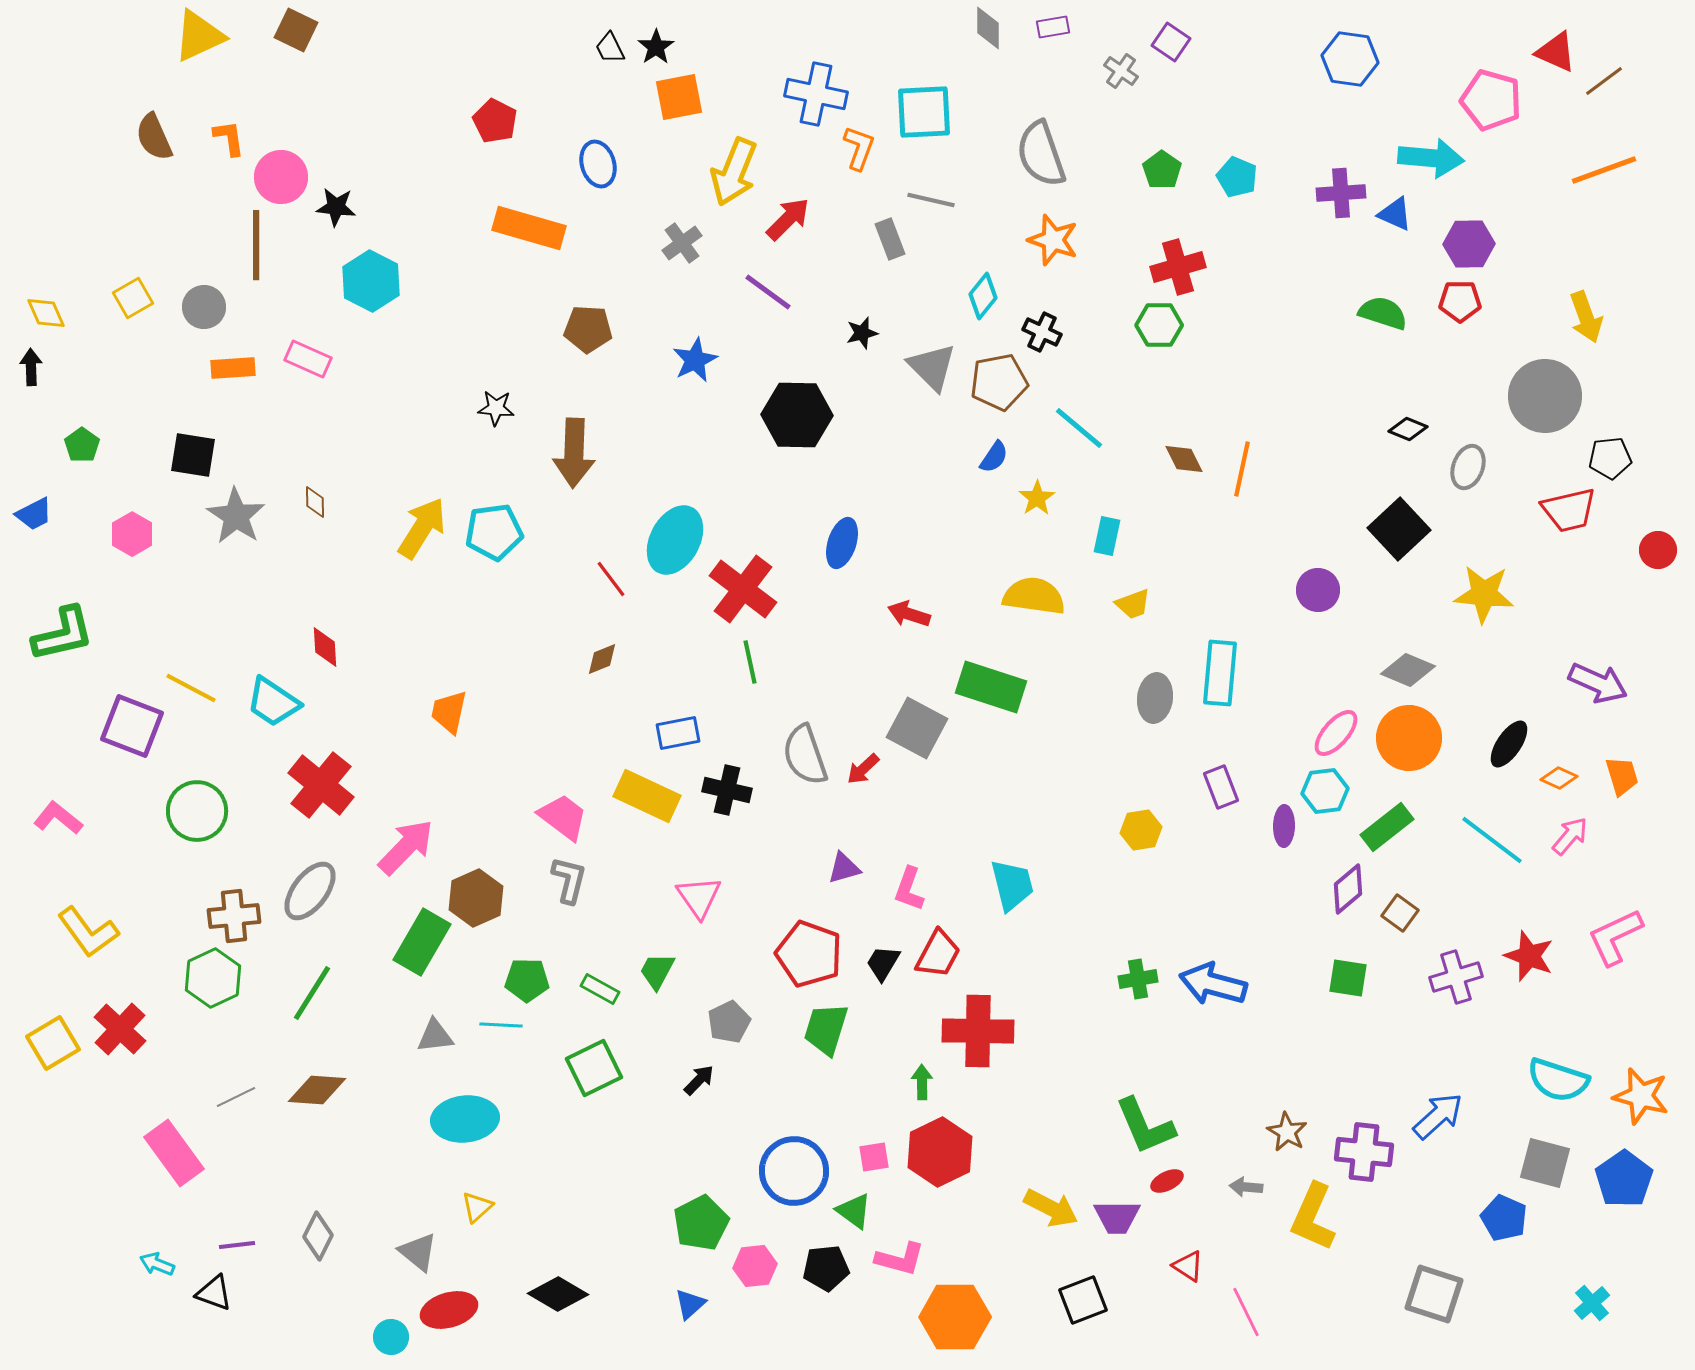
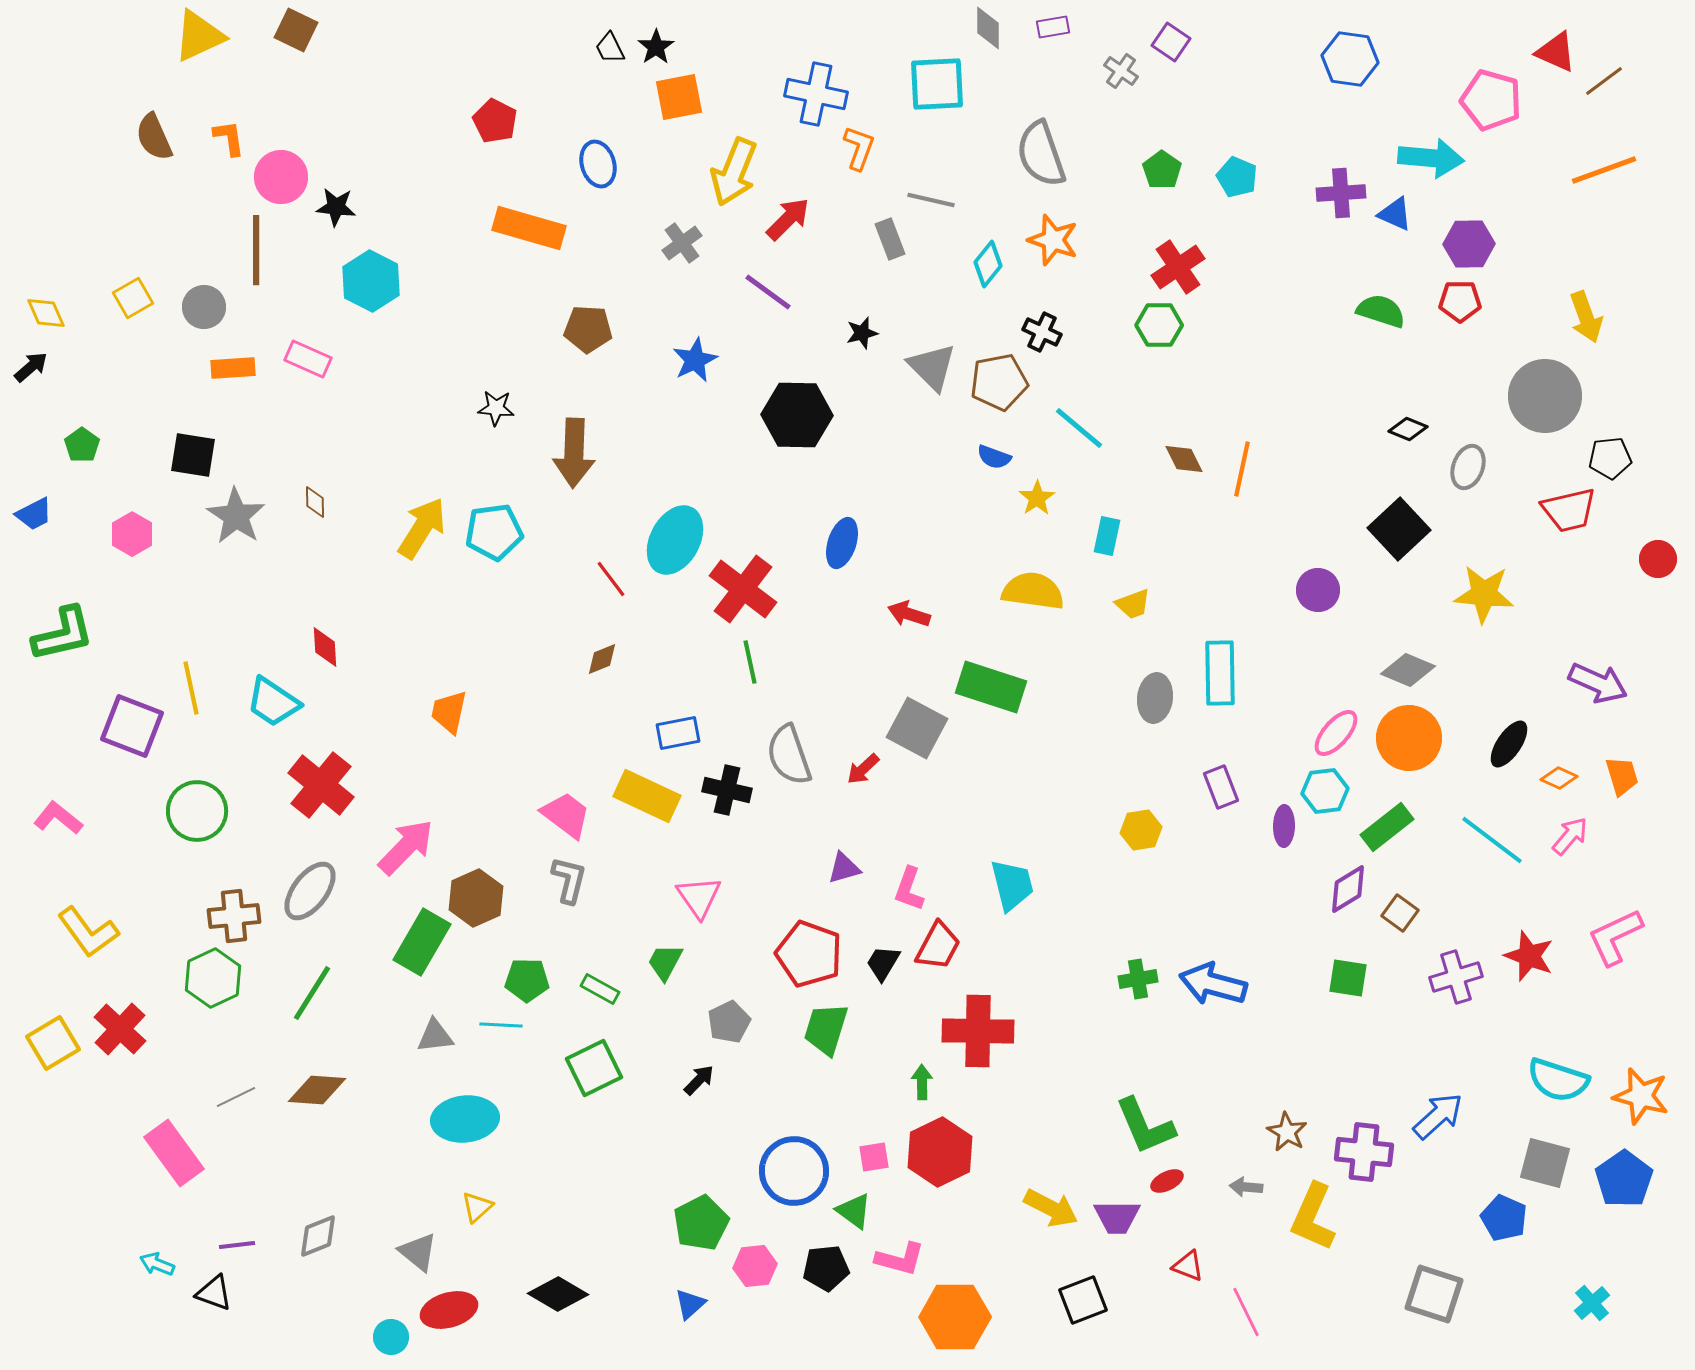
cyan square at (924, 112): moved 13 px right, 28 px up
brown line at (256, 245): moved 5 px down
red cross at (1178, 267): rotated 18 degrees counterclockwise
cyan diamond at (983, 296): moved 5 px right, 32 px up
green semicircle at (1383, 313): moved 2 px left, 2 px up
black arrow at (31, 367): rotated 51 degrees clockwise
blue semicircle at (994, 457): rotated 76 degrees clockwise
red circle at (1658, 550): moved 9 px down
yellow semicircle at (1034, 596): moved 1 px left, 5 px up
cyan rectangle at (1220, 673): rotated 6 degrees counterclockwise
yellow line at (191, 688): rotated 50 degrees clockwise
gray semicircle at (805, 755): moved 16 px left
pink trapezoid at (563, 817): moved 3 px right, 2 px up
purple diamond at (1348, 889): rotated 9 degrees clockwise
red trapezoid at (938, 954): moved 8 px up
green trapezoid at (657, 971): moved 8 px right, 9 px up
gray diamond at (318, 1236): rotated 42 degrees clockwise
red triangle at (1188, 1266): rotated 12 degrees counterclockwise
